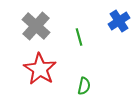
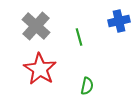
blue cross: rotated 20 degrees clockwise
green semicircle: moved 3 px right
